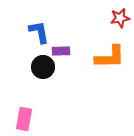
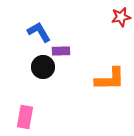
red star: moved 1 px right, 1 px up
blue L-shape: rotated 20 degrees counterclockwise
orange L-shape: moved 22 px down
pink rectangle: moved 1 px right, 2 px up
